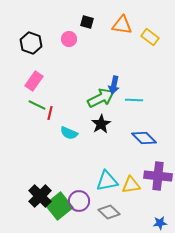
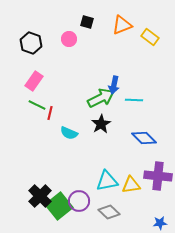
orange triangle: rotated 30 degrees counterclockwise
